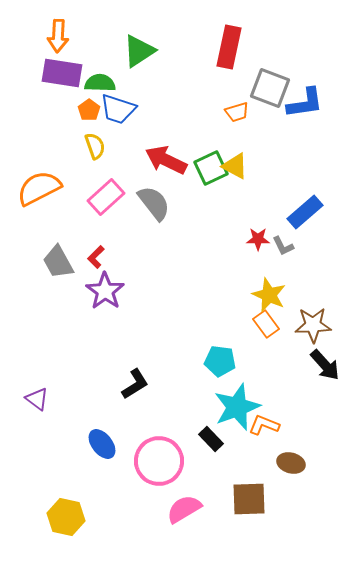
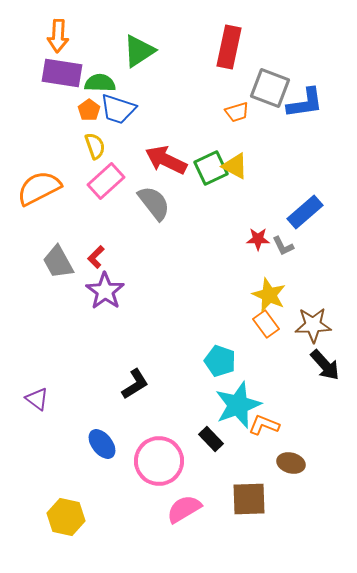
pink rectangle: moved 16 px up
cyan pentagon: rotated 12 degrees clockwise
cyan star: moved 1 px right, 2 px up
